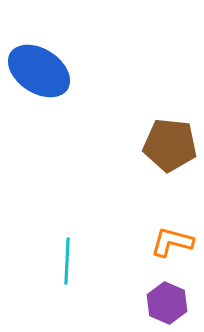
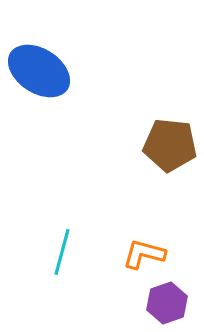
orange L-shape: moved 28 px left, 12 px down
cyan line: moved 5 px left, 9 px up; rotated 12 degrees clockwise
purple hexagon: rotated 18 degrees clockwise
